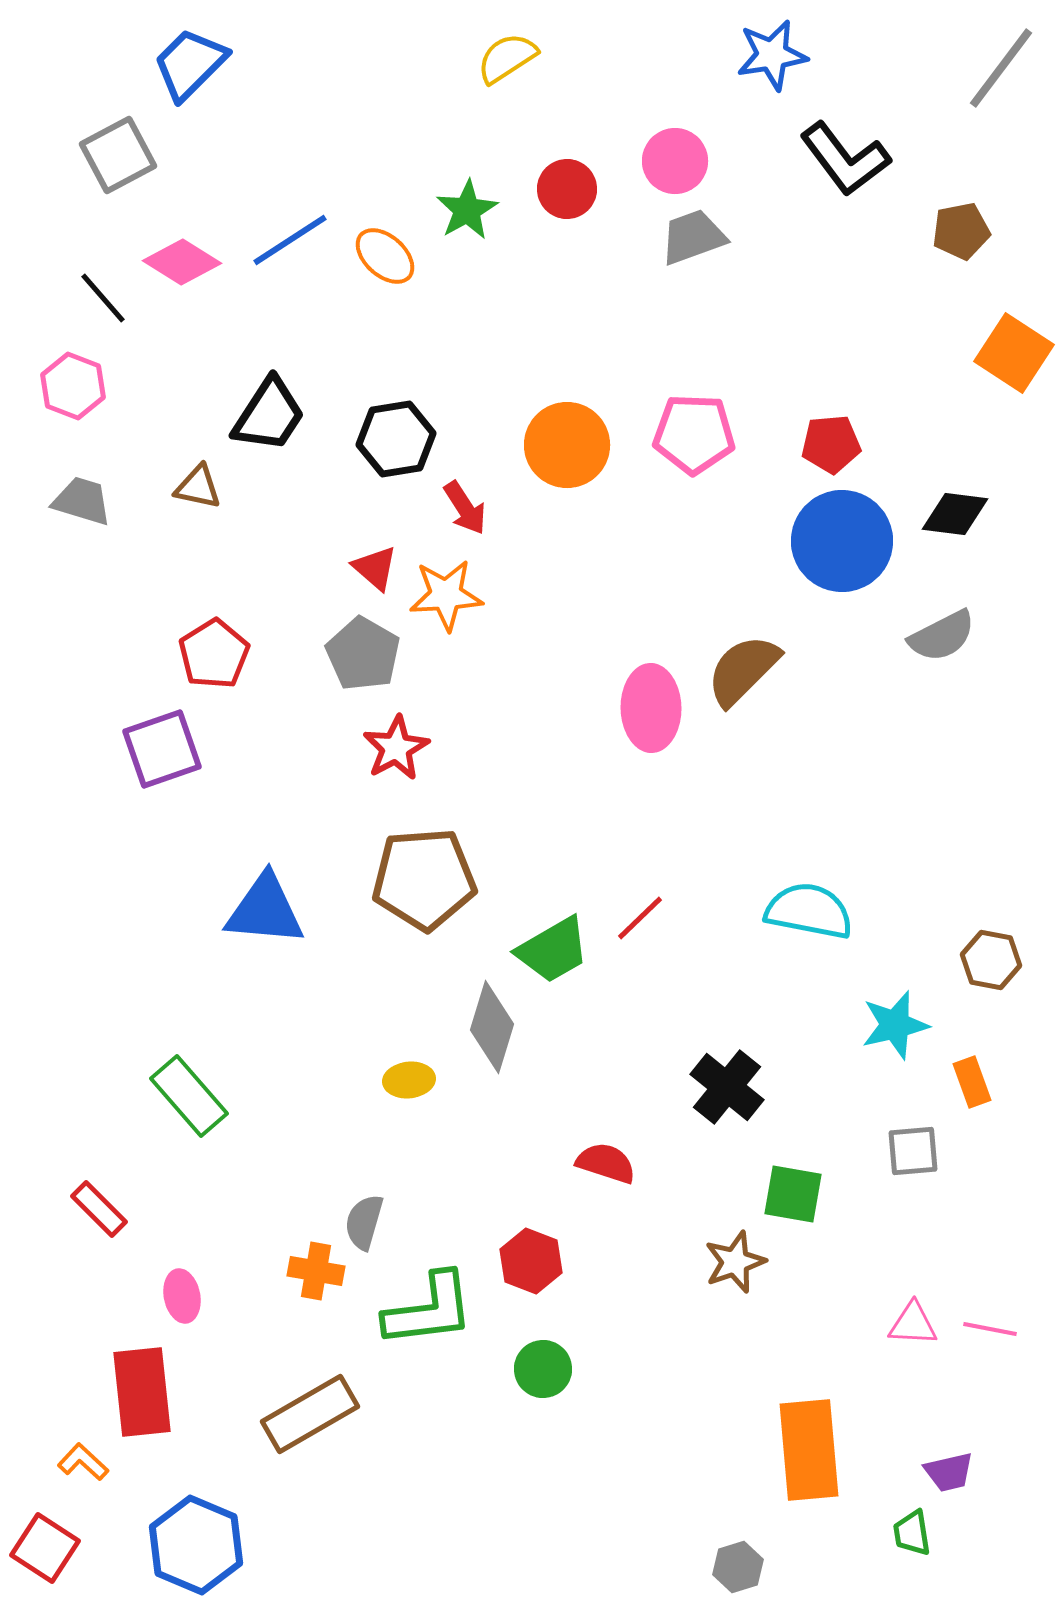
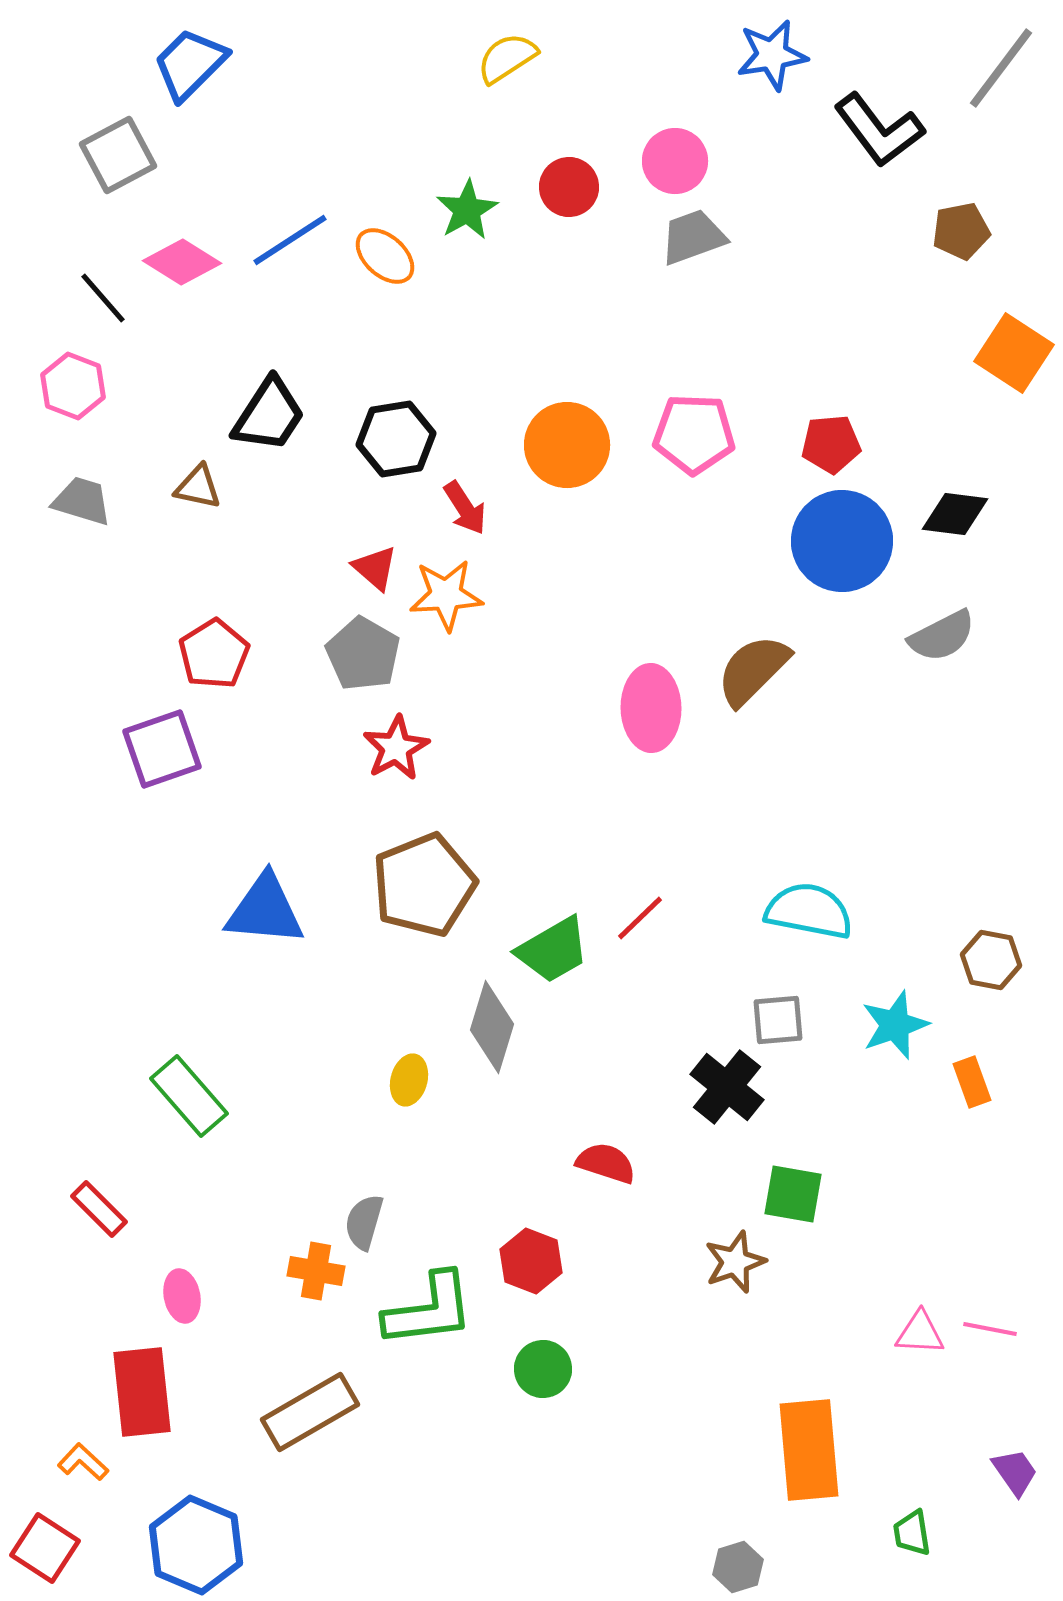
black L-shape at (845, 159): moved 34 px right, 29 px up
red circle at (567, 189): moved 2 px right, 2 px up
brown semicircle at (743, 670): moved 10 px right
brown pentagon at (424, 879): moved 6 px down; rotated 18 degrees counterclockwise
cyan star at (895, 1025): rotated 6 degrees counterclockwise
yellow ellipse at (409, 1080): rotated 69 degrees counterclockwise
gray square at (913, 1151): moved 135 px left, 131 px up
pink triangle at (913, 1324): moved 7 px right, 9 px down
brown rectangle at (310, 1414): moved 2 px up
purple trapezoid at (949, 1472): moved 66 px right; rotated 112 degrees counterclockwise
